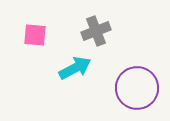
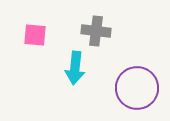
gray cross: rotated 28 degrees clockwise
cyan arrow: rotated 124 degrees clockwise
